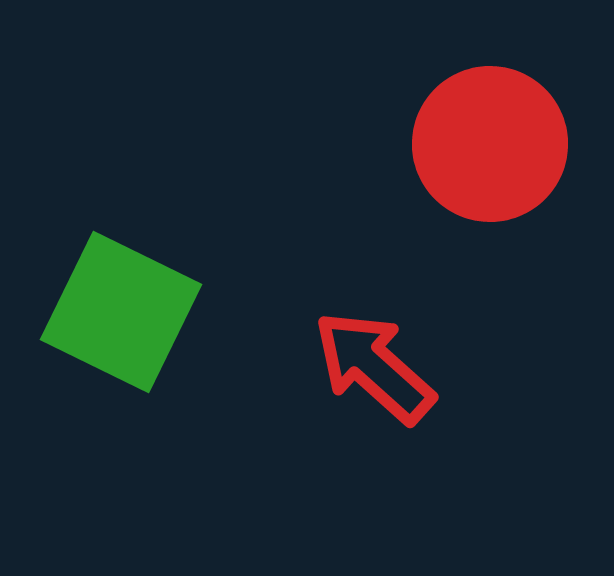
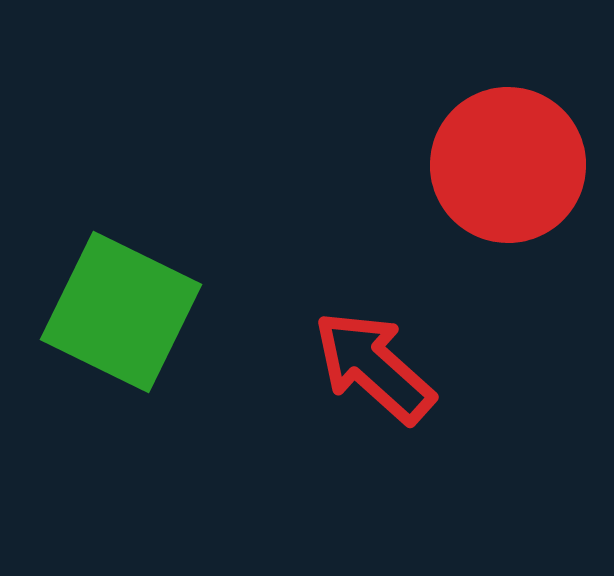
red circle: moved 18 px right, 21 px down
